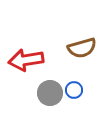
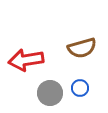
blue circle: moved 6 px right, 2 px up
